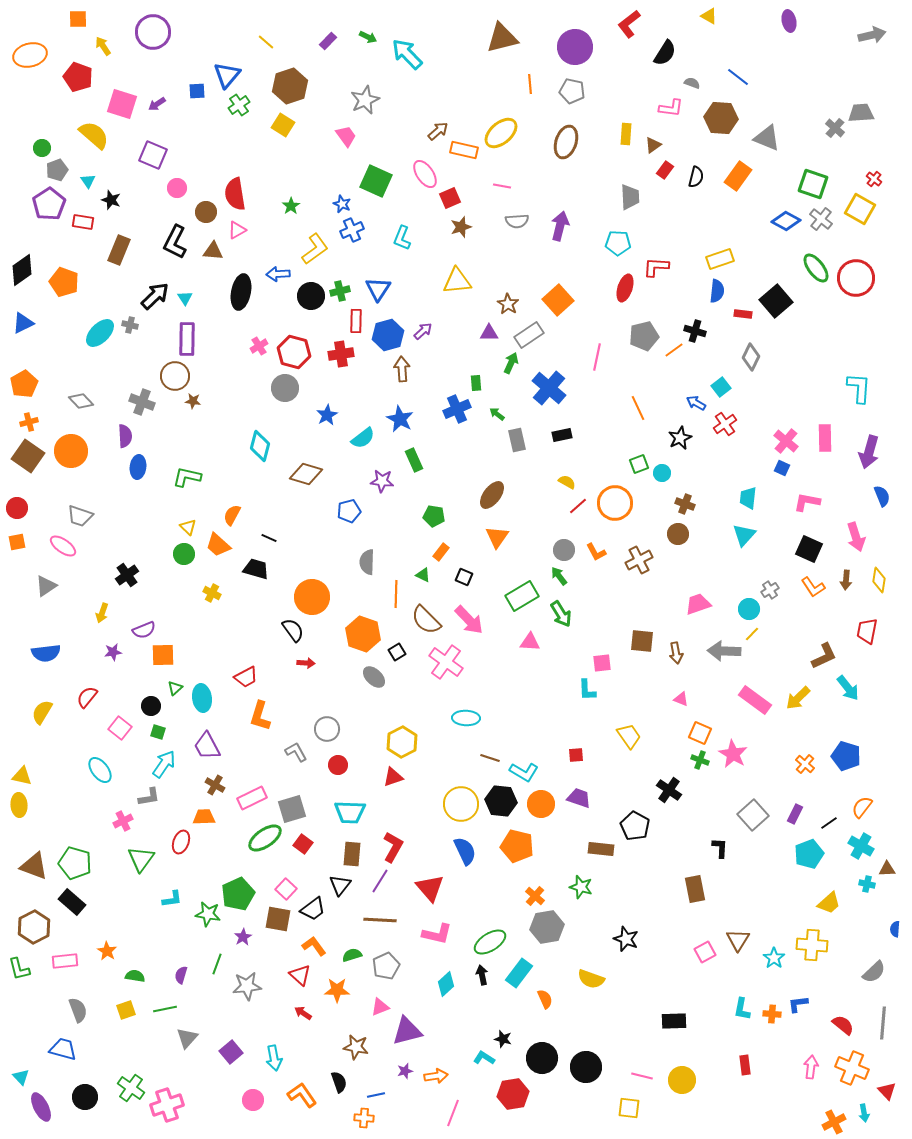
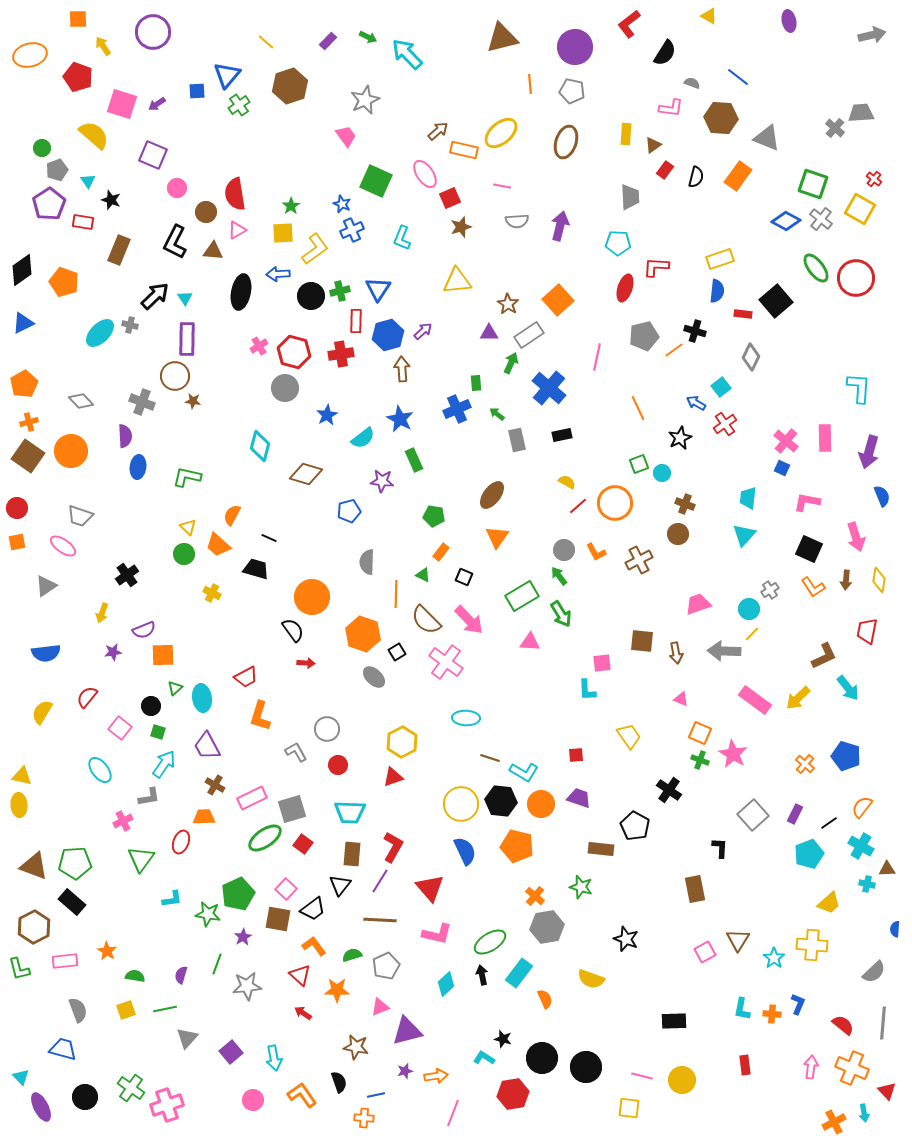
yellow square at (283, 125): moved 108 px down; rotated 35 degrees counterclockwise
green pentagon at (75, 863): rotated 20 degrees counterclockwise
blue L-shape at (798, 1004): rotated 120 degrees clockwise
